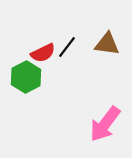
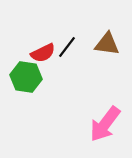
green hexagon: rotated 24 degrees counterclockwise
